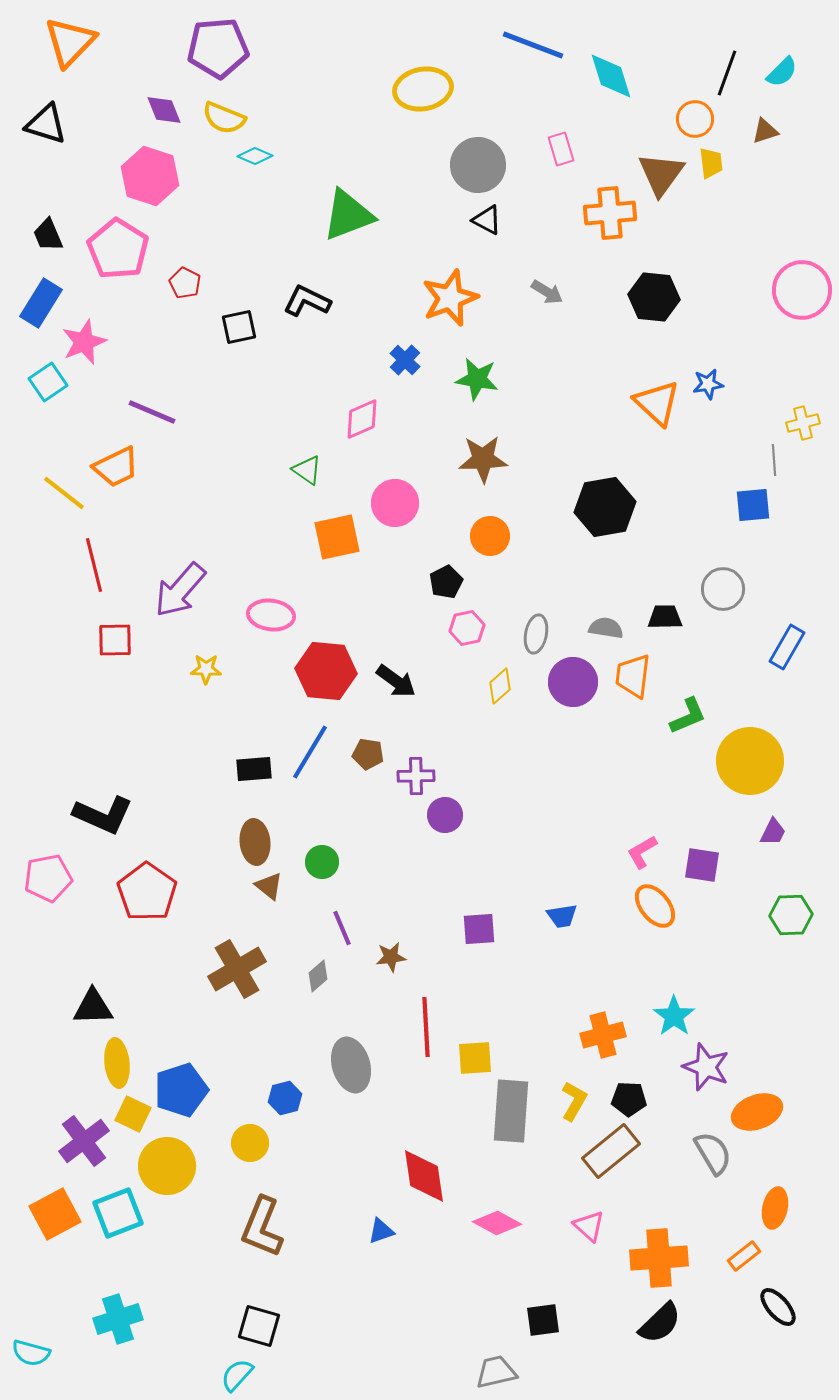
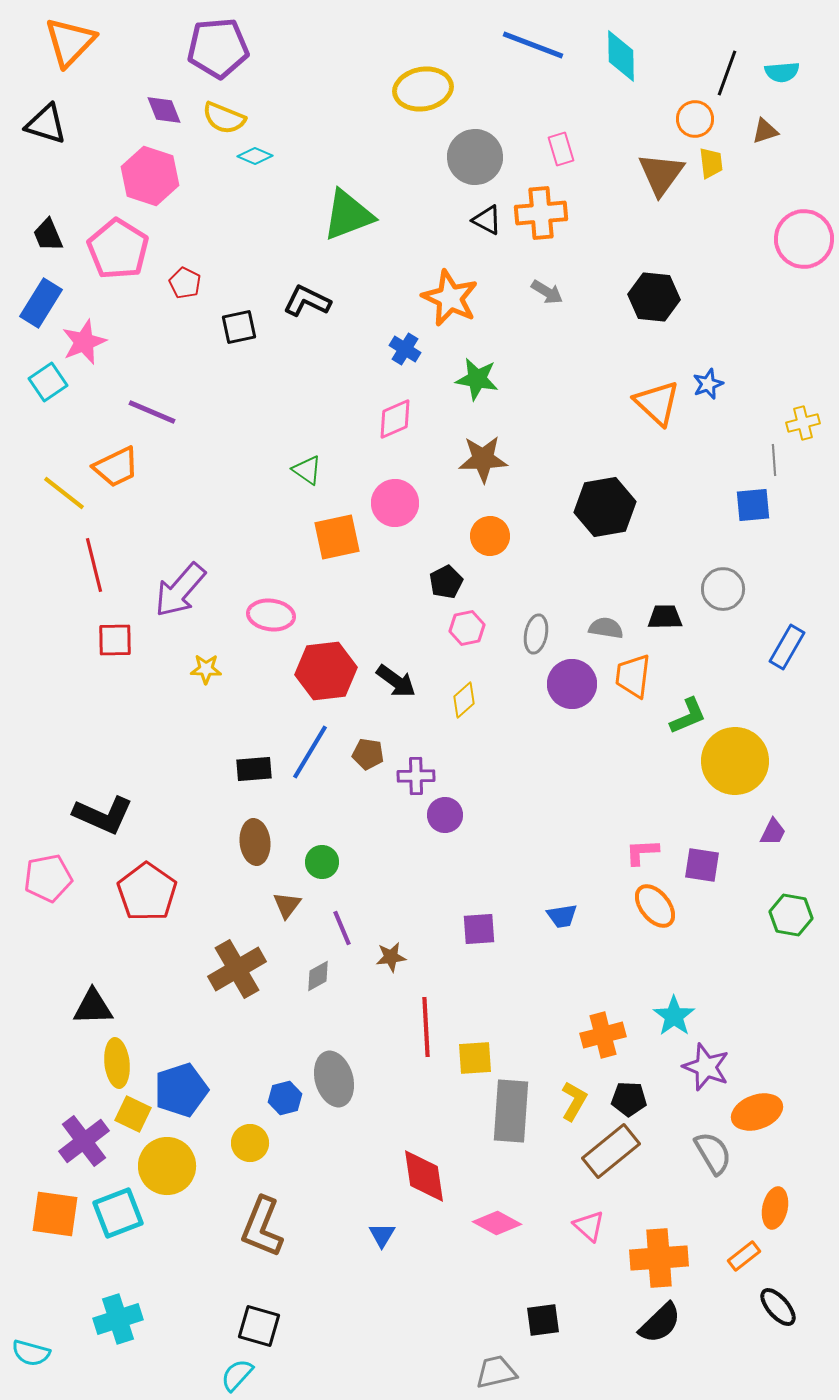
cyan semicircle at (782, 72): rotated 40 degrees clockwise
cyan diamond at (611, 76): moved 10 px right, 20 px up; rotated 16 degrees clockwise
gray circle at (478, 165): moved 3 px left, 8 px up
orange cross at (610, 213): moved 69 px left
pink circle at (802, 290): moved 2 px right, 51 px up
orange star at (450, 298): rotated 26 degrees counterclockwise
blue cross at (405, 360): moved 11 px up; rotated 12 degrees counterclockwise
blue star at (708, 384): rotated 12 degrees counterclockwise
pink diamond at (362, 419): moved 33 px right
red hexagon at (326, 671): rotated 12 degrees counterclockwise
purple circle at (573, 682): moved 1 px left, 2 px down
yellow diamond at (500, 686): moved 36 px left, 14 px down
yellow circle at (750, 761): moved 15 px left
pink L-shape at (642, 852): rotated 27 degrees clockwise
brown triangle at (269, 886): moved 18 px right, 19 px down; rotated 28 degrees clockwise
green hexagon at (791, 915): rotated 12 degrees clockwise
gray diamond at (318, 976): rotated 12 degrees clockwise
gray ellipse at (351, 1065): moved 17 px left, 14 px down
orange square at (55, 1214): rotated 36 degrees clockwise
blue triangle at (381, 1231): moved 1 px right, 4 px down; rotated 40 degrees counterclockwise
